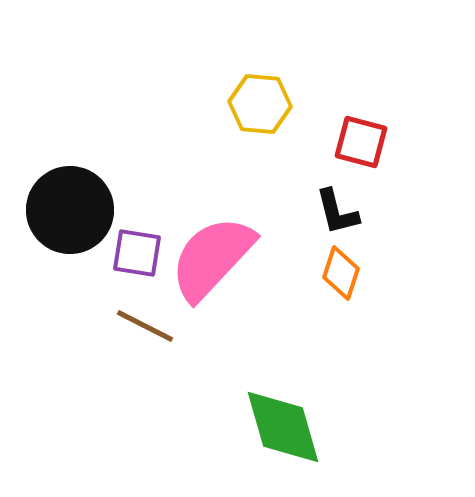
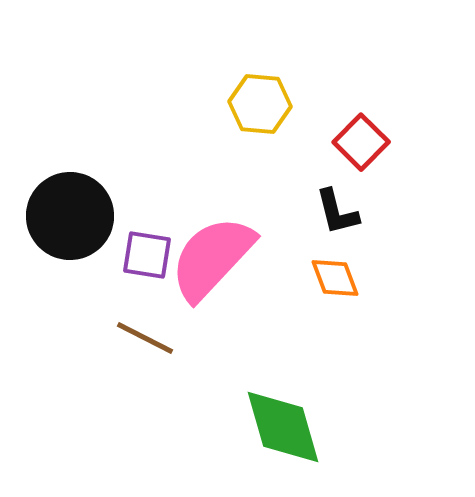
red square: rotated 30 degrees clockwise
black circle: moved 6 px down
purple square: moved 10 px right, 2 px down
orange diamond: moved 6 px left, 5 px down; rotated 38 degrees counterclockwise
brown line: moved 12 px down
